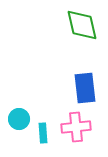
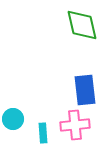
blue rectangle: moved 2 px down
cyan circle: moved 6 px left
pink cross: moved 1 px left, 2 px up
